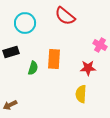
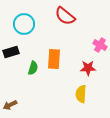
cyan circle: moved 1 px left, 1 px down
